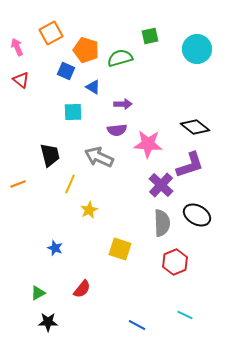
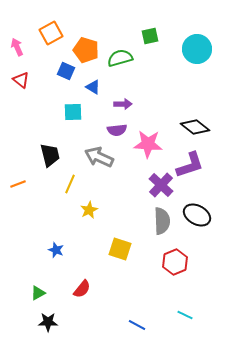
gray semicircle: moved 2 px up
blue star: moved 1 px right, 2 px down
